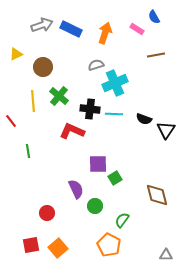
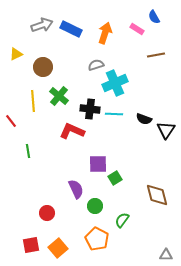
orange pentagon: moved 12 px left, 6 px up
